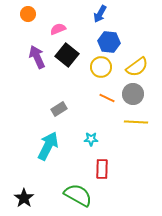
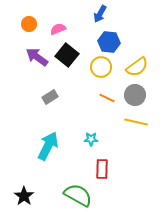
orange circle: moved 1 px right, 10 px down
purple arrow: rotated 30 degrees counterclockwise
gray circle: moved 2 px right, 1 px down
gray rectangle: moved 9 px left, 12 px up
yellow line: rotated 10 degrees clockwise
black star: moved 2 px up
